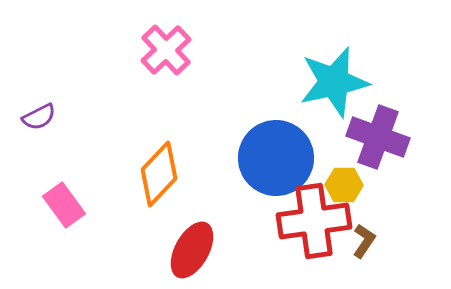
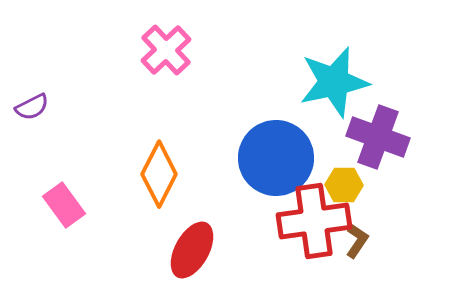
purple semicircle: moved 7 px left, 10 px up
orange diamond: rotated 16 degrees counterclockwise
brown L-shape: moved 7 px left
